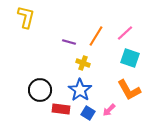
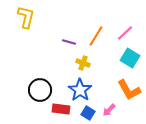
cyan square: rotated 12 degrees clockwise
